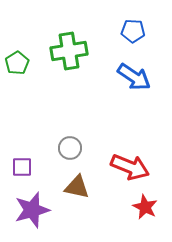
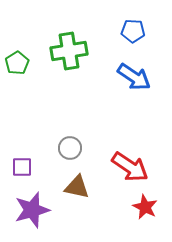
red arrow: rotated 12 degrees clockwise
